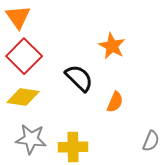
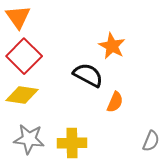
black semicircle: moved 9 px right, 3 px up; rotated 16 degrees counterclockwise
yellow diamond: moved 1 px left, 2 px up
gray star: moved 2 px left
yellow cross: moved 1 px left, 4 px up
